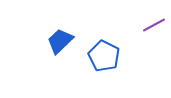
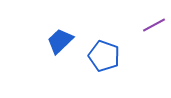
blue pentagon: rotated 8 degrees counterclockwise
